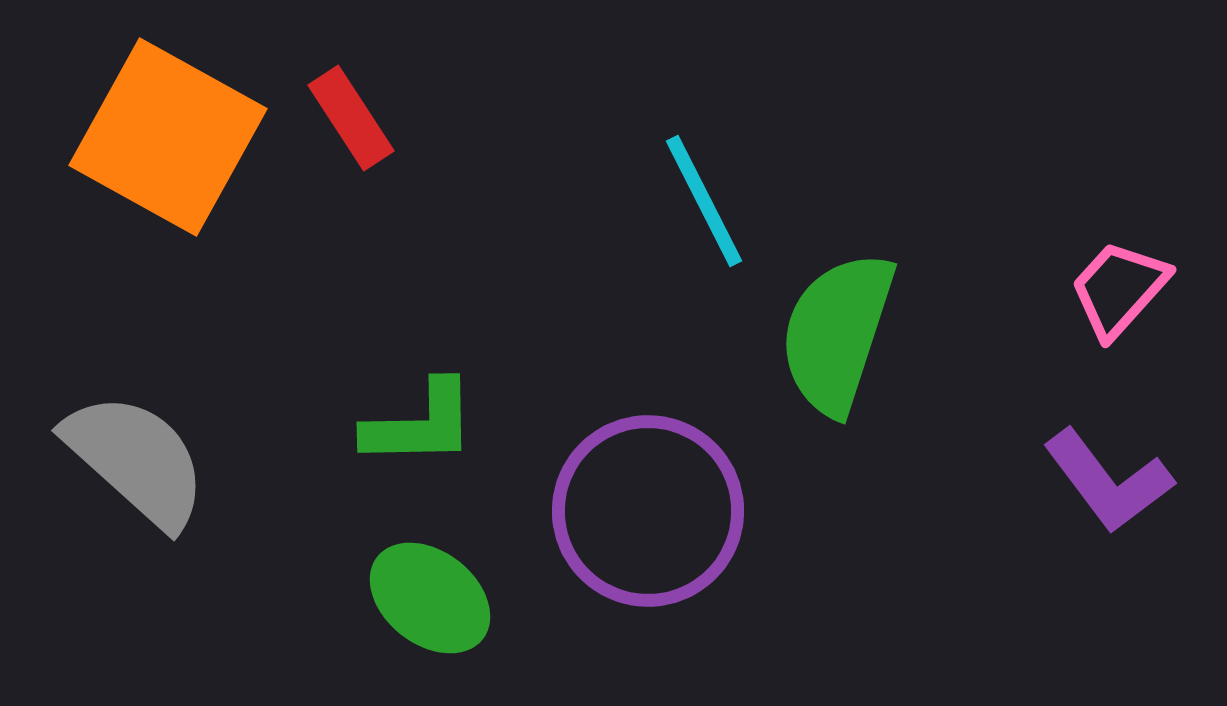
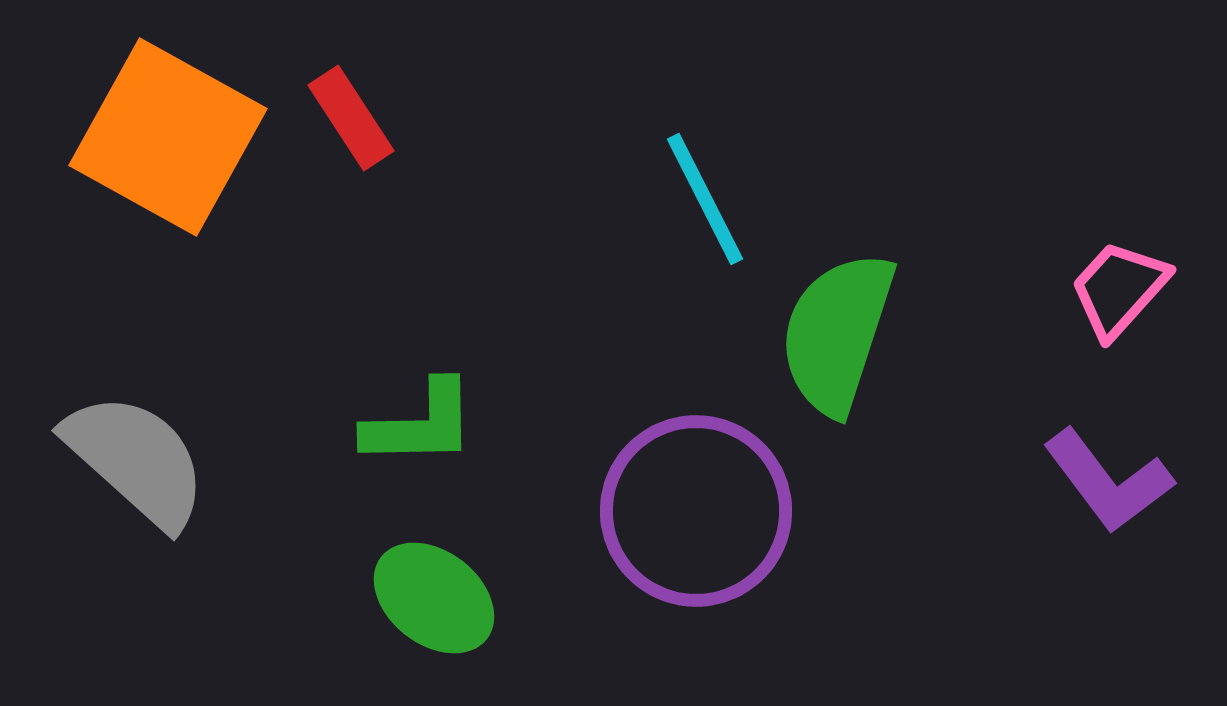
cyan line: moved 1 px right, 2 px up
purple circle: moved 48 px right
green ellipse: moved 4 px right
